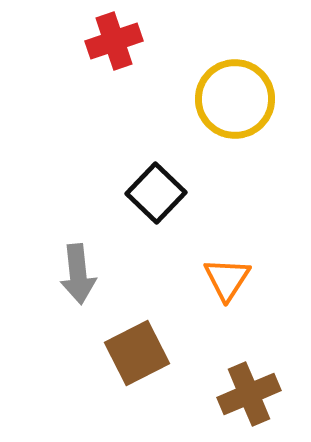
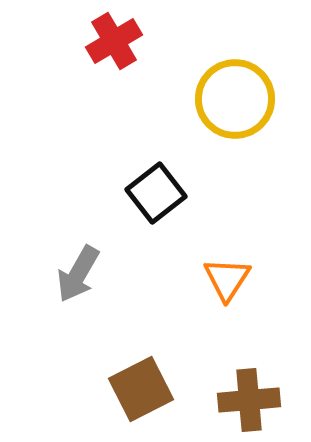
red cross: rotated 12 degrees counterclockwise
black square: rotated 8 degrees clockwise
gray arrow: rotated 36 degrees clockwise
brown square: moved 4 px right, 36 px down
brown cross: moved 6 px down; rotated 18 degrees clockwise
